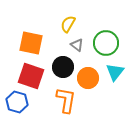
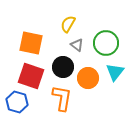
orange L-shape: moved 4 px left, 2 px up
